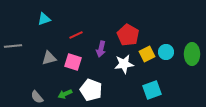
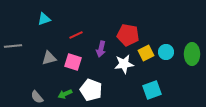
red pentagon: rotated 20 degrees counterclockwise
yellow square: moved 1 px left, 1 px up
